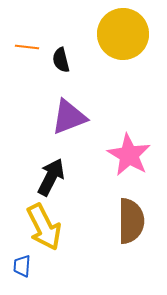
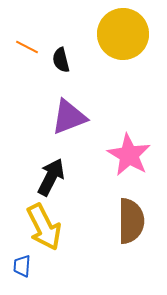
orange line: rotated 20 degrees clockwise
